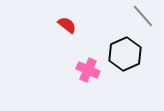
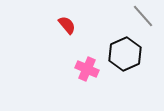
red semicircle: rotated 12 degrees clockwise
pink cross: moved 1 px left, 1 px up
